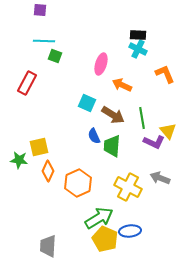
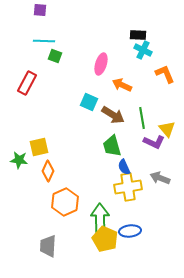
cyan cross: moved 5 px right, 1 px down
cyan square: moved 2 px right, 1 px up
yellow triangle: moved 1 px left, 2 px up
blue semicircle: moved 30 px right, 31 px down
green trapezoid: rotated 20 degrees counterclockwise
orange hexagon: moved 13 px left, 19 px down
yellow cross: rotated 36 degrees counterclockwise
green arrow: moved 1 px right; rotated 60 degrees counterclockwise
